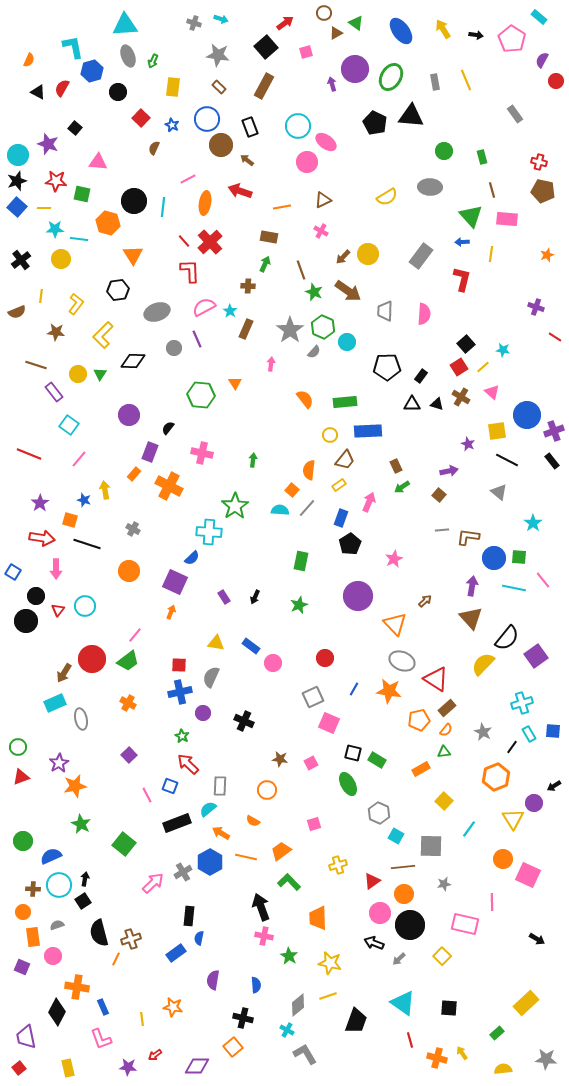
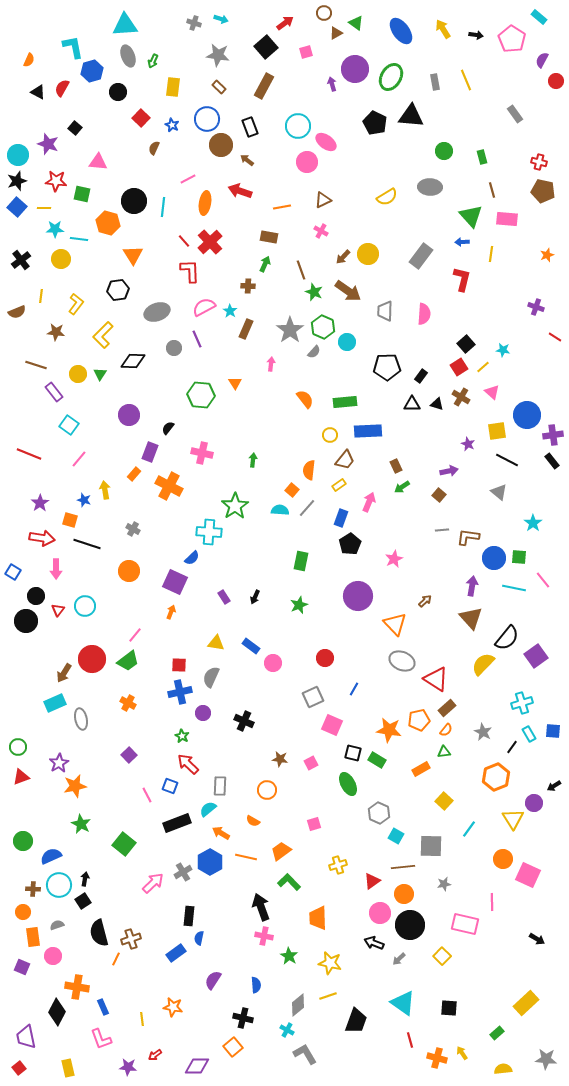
purple cross at (554, 431): moved 1 px left, 4 px down; rotated 12 degrees clockwise
orange star at (389, 691): moved 39 px down
pink square at (329, 723): moved 3 px right, 2 px down
purple semicircle at (213, 980): rotated 24 degrees clockwise
